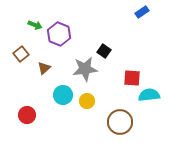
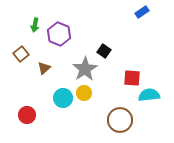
green arrow: rotated 80 degrees clockwise
gray star: rotated 25 degrees counterclockwise
cyan circle: moved 3 px down
yellow circle: moved 3 px left, 8 px up
brown circle: moved 2 px up
